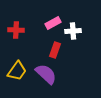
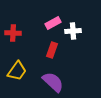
red cross: moved 3 px left, 3 px down
red rectangle: moved 3 px left
purple semicircle: moved 7 px right, 8 px down
